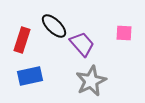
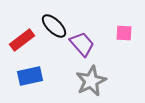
red rectangle: rotated 35 degrees clockwise
